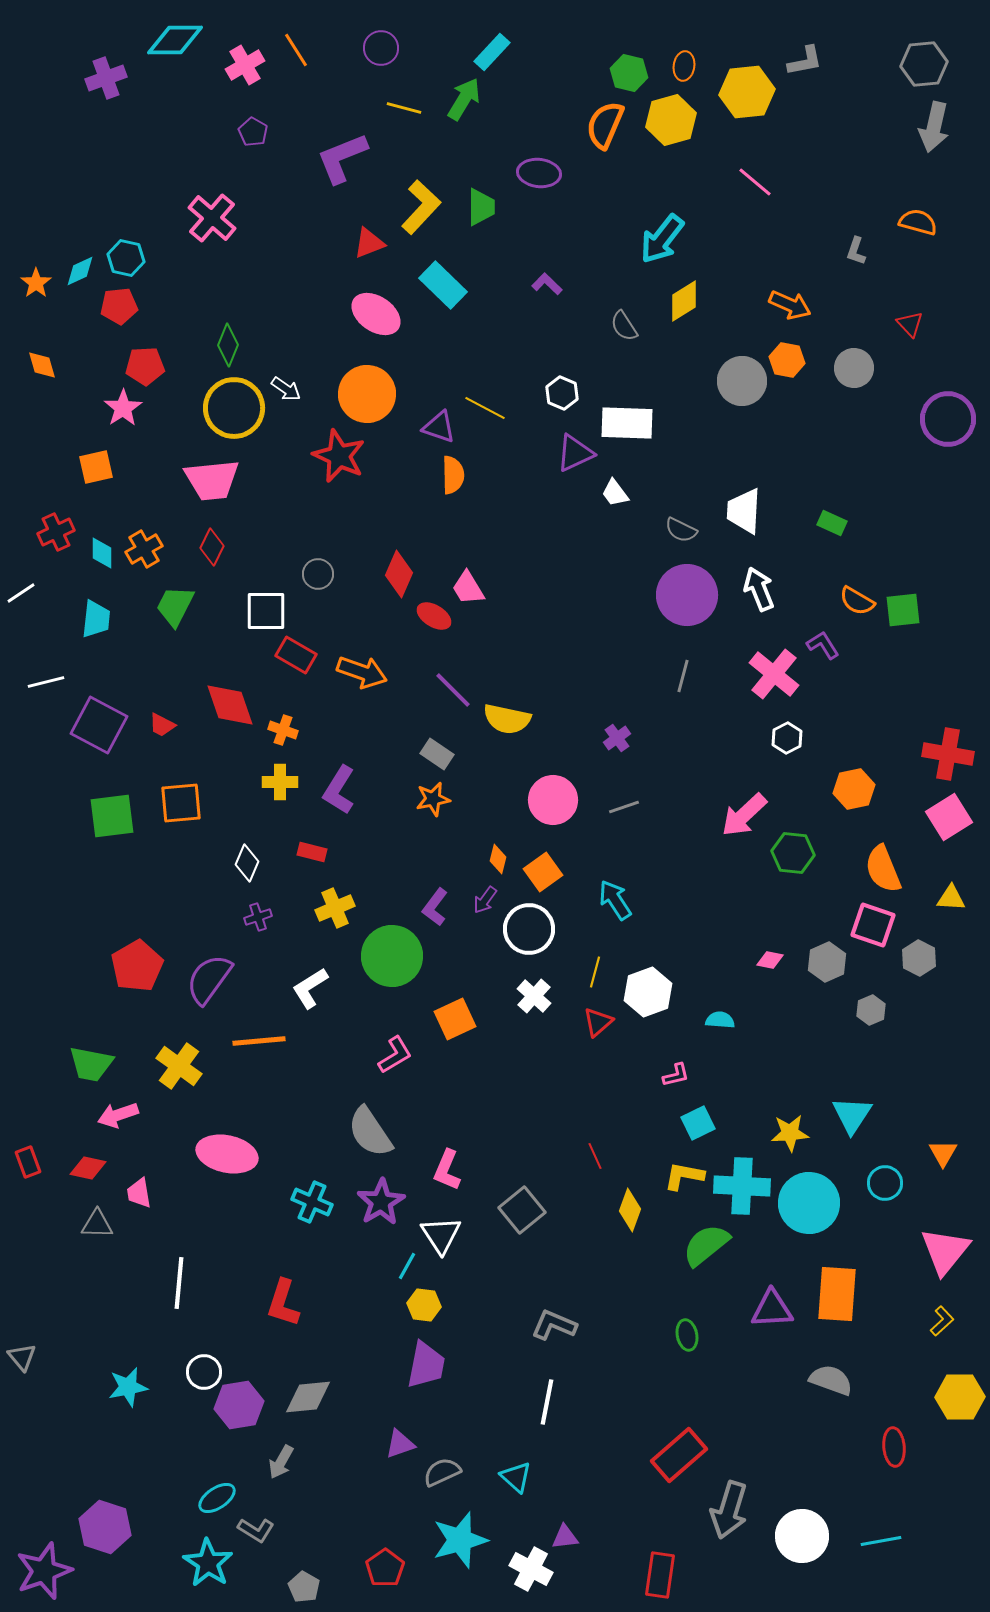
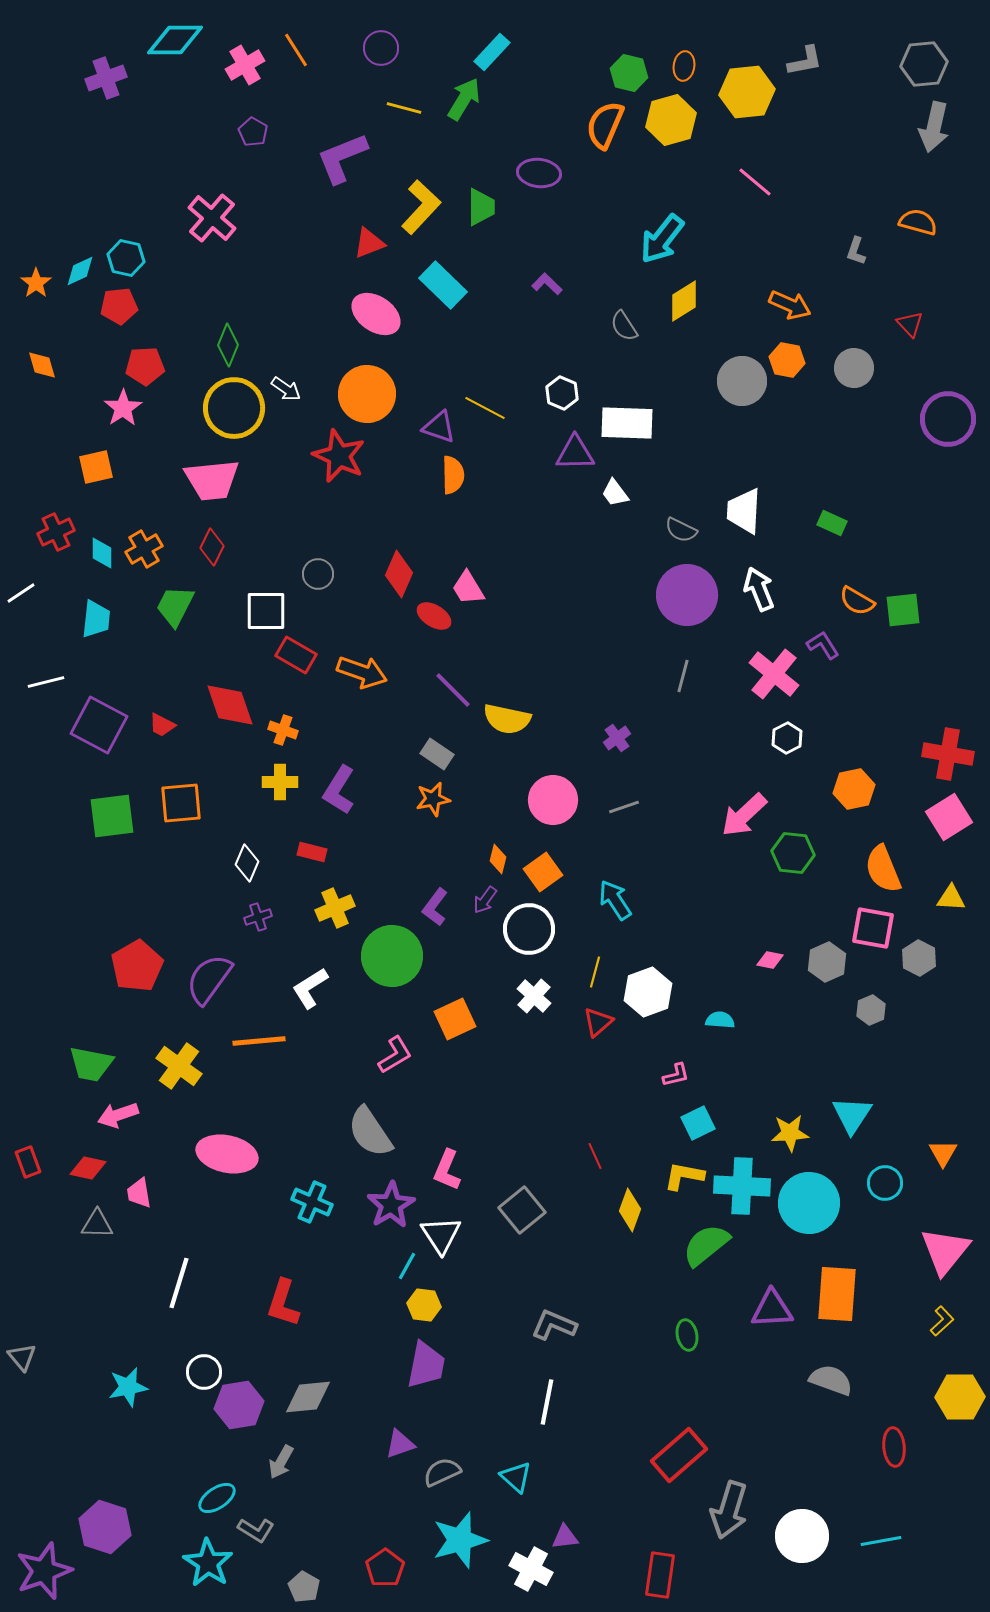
purple triangle at (575, 453): rotated 24 degrees clockwise
pink square at (873, 925): moved 3 px down; rotated 9 degrees counterclockwise
purple star at (381, 1202): moved 10 px right, 3 px down
white line at (179, 1283): rotated 12 degrees clockwise
